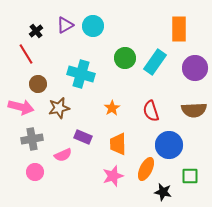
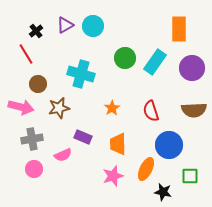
purple circle: moved 3 px left
pink circle: moved 1 px left, 3 px up
